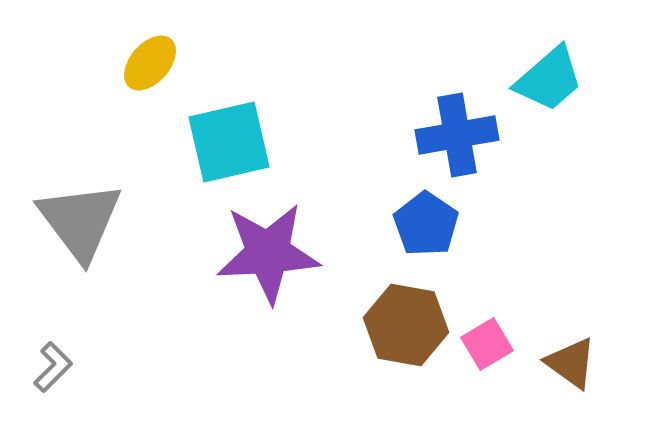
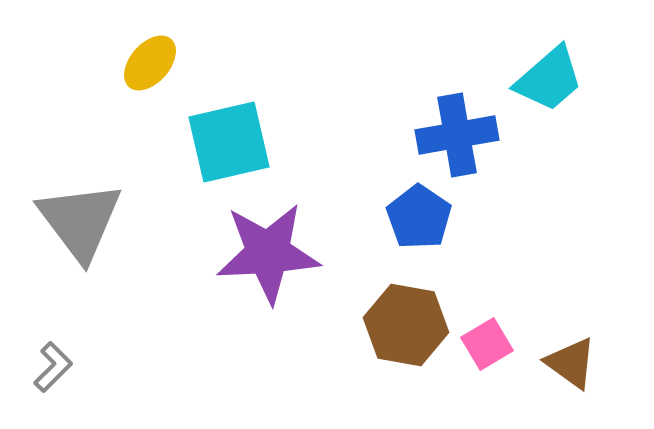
blue pentagon: moved 7 px left, 7 px up
